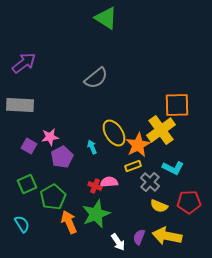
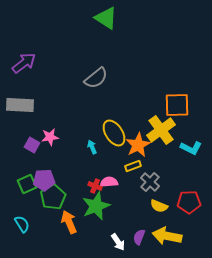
purple square: moved 3 px right, 1 px up
purple pentagon: moved 18 px left, 23 px down; rotated 25 degrees clockwise
cyan L-shape: moved 18 px right, 20 px up
green star: moved 8 px up
